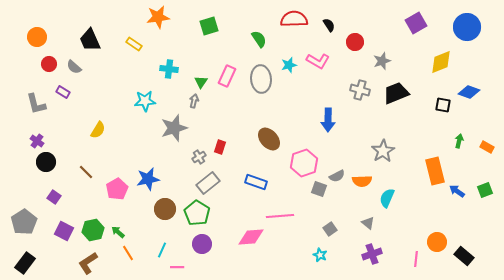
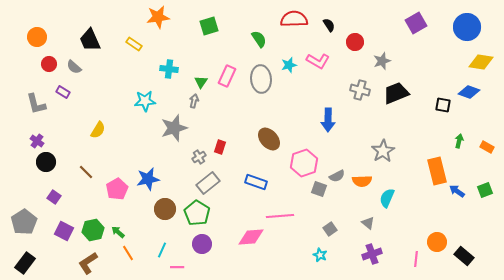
yellow diamond at (441, 62): moved 40 px right; rotated 30 degrees clockwise
orange rectangle at (435, 171): moved 2 px right
